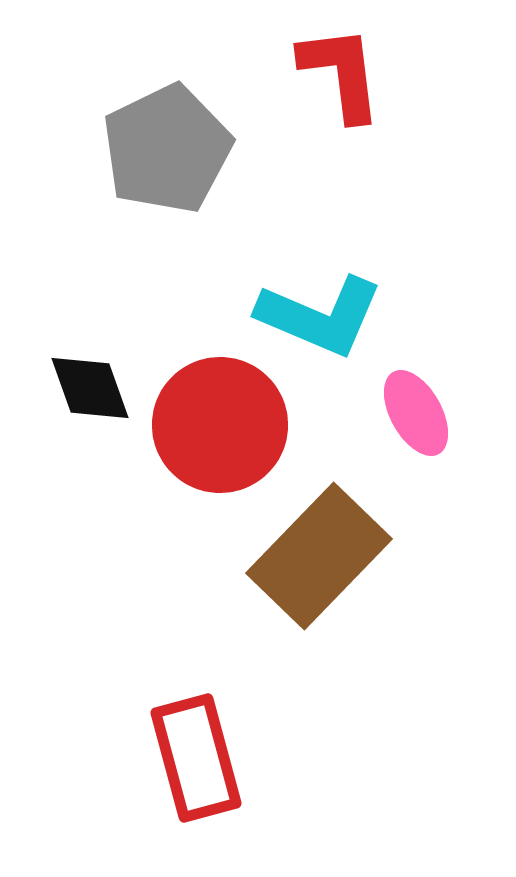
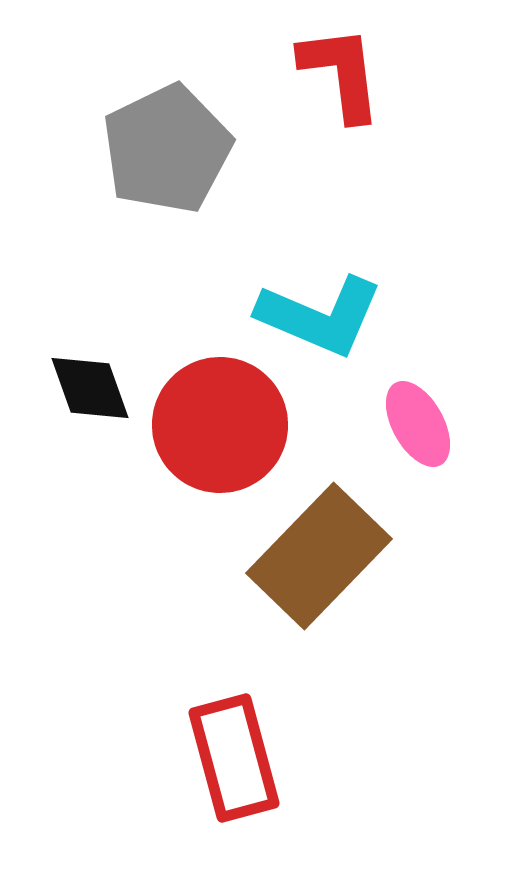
pink ellipse: moved 2 px right, 11 px down
red rectangle: moved 38 px right
